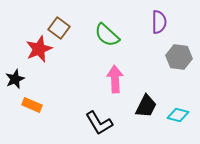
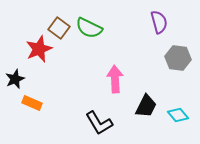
purple semicircle: rotated 15 degrees counterclockwise
green semicircle: moved 18 px left, 7 px up; rotated 16 degrees counterclockwise
gray hexagon: moved 1 px left, 1 px down
orange rectangle: moved 2 px up
cyan diamond: rotated 35 degrees clockwise
